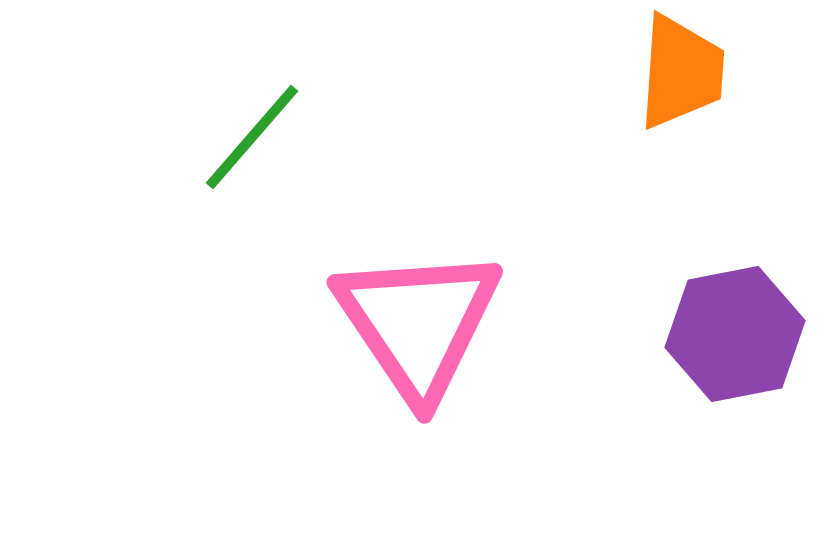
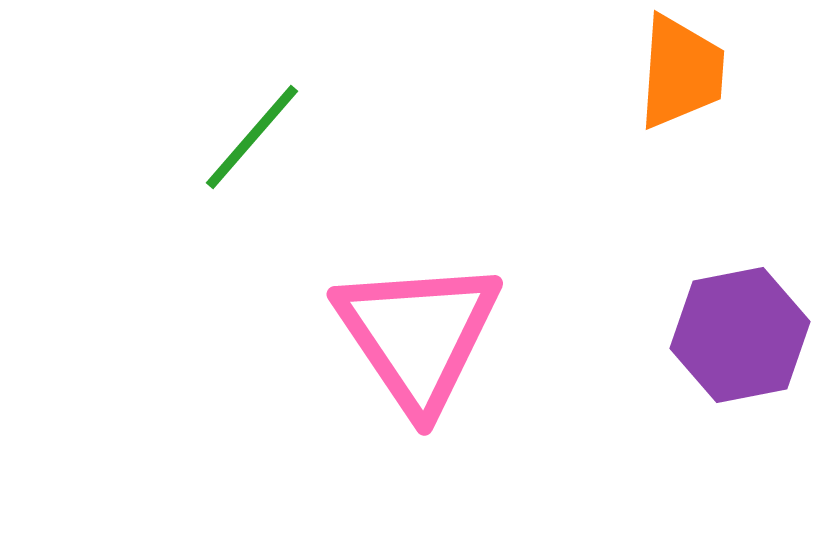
pink triangle: moved 12 px down
purple hexagon: moved 5 px right, 1 px down
